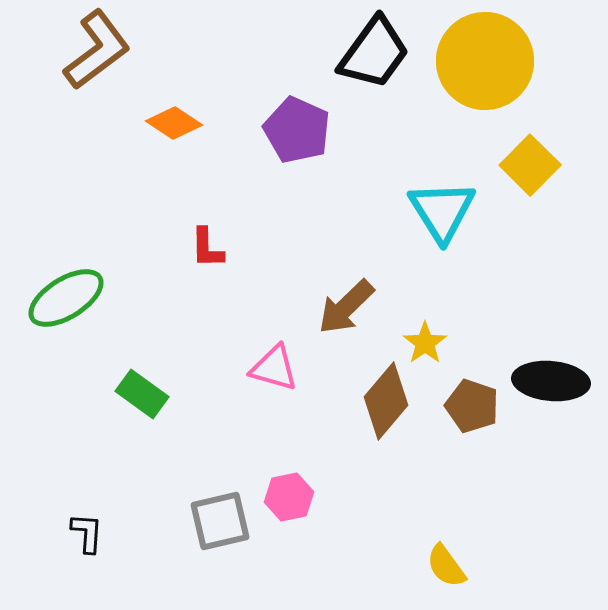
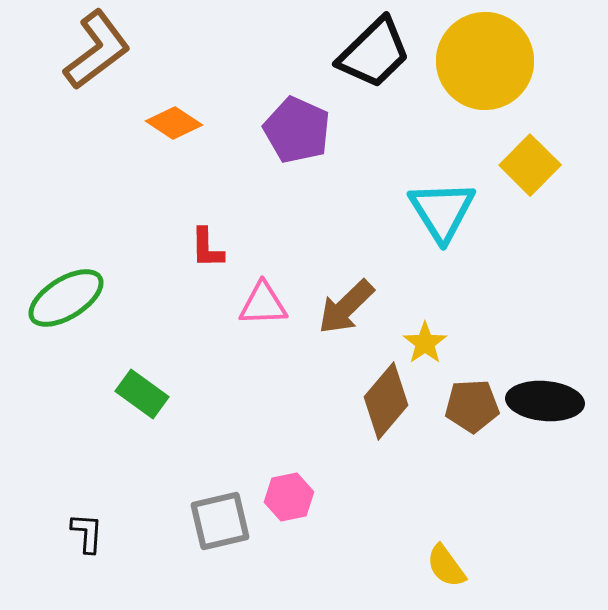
black trapezoid: rotated 10 degrees clockwise
pink triangle: moved 11 px left, 64 px up; rotated 18 degrees counterclockwise
black ellipse: moved 6 px left, 20 px down
brown pentagon: rotated 22 degrees counterclockwise
